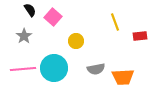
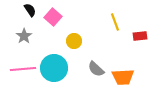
yellow circle: moved 2 px left
gray semicircle: rotated 54 degrees clockwise
